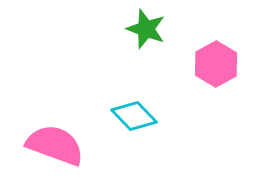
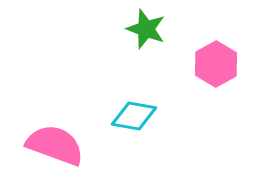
cyan diamond: rotated 36 degrees counterclockwise
